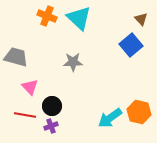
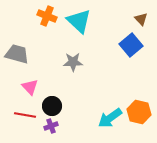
cyan triangle: moved 3 px down
gray trapezoid: moved 1 px right, 3 px up
